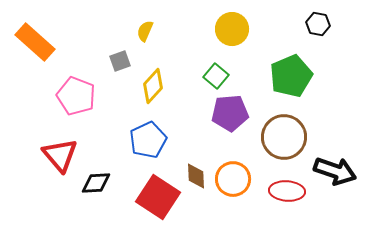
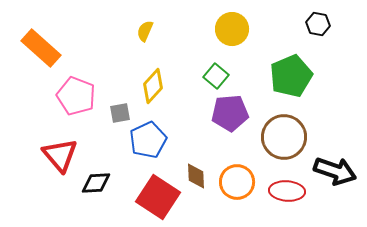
orange rectangle: moved 6 px right, 6 px down
gray square: moved 52 px down; rotated 10 degrees clockwise
orange circle: moved 4 px right, 3 px down
